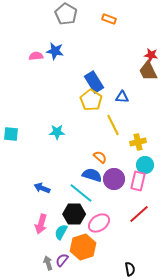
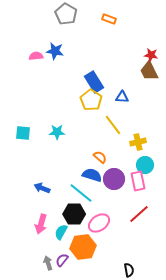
brown trapezoid: moved 1 px right
yellow line: rotated 10 degrees counterclockwise
cyan square: moved 12 px right, 1 px up
pink rectangle: rotated 24 degrees counterclockwise
orange hexagon: rotated 10 degrees clockwise
black semicircle: moved 1 px left, 1 px down
